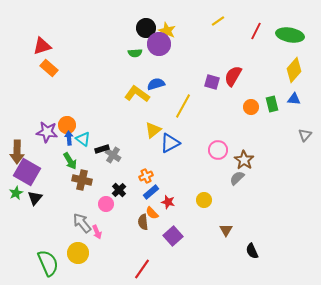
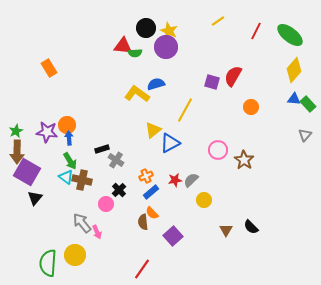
yellow star at (167, 31): moved 2 px right
green ellipse at (290, 35): rotated 28 degrees clockwise
purple circle at (159, 44): moved 7 px right, 3 px down
red triangle at (42, 46): moved 81 px right; rotated 24 degrees clockwise
orange rectangle at (49, 68): rotated 18 degrees clockwise
green rectangle at (272, 104): moved 36 px right; rotated 28 degrees counterclockwise
yellow line at (183, 106): moved 2 px right, 4 px down
cyan triangle at (83, 139): moved 17 px left, 38 px down
gray cross at (113, 155): moved 3 px right, 5 px down
gray semicircle at (237, 178): moved 46 px left, 2 px down
green star at (16, 193): moved 62 px up
red star at (168, 202): moved 7 px right, 22 px up; rotated 24 degrees counterclockwise
black semicircle at (252, 251): moved 1 px left, 24 px up; rotated 21 degrees counterclockwise
yellow circle at (78, 253): moved 3 px left, 2 px down
green semicircle at (48, 263): rotated 152 degrees counterclockwise
